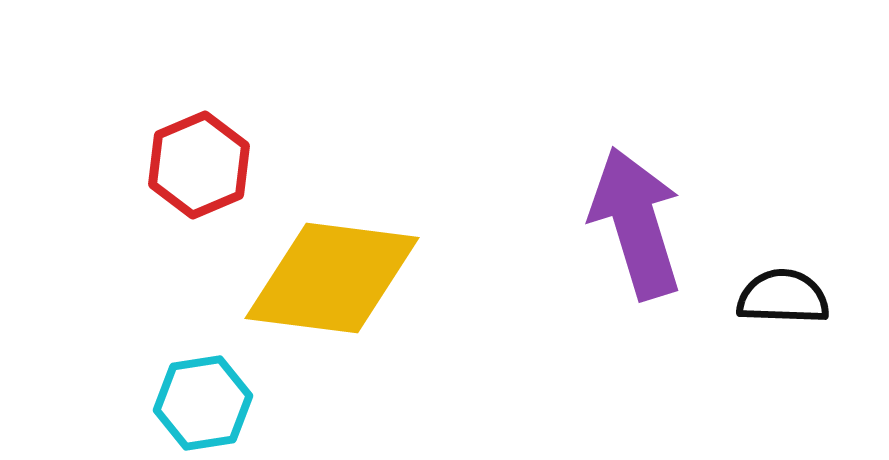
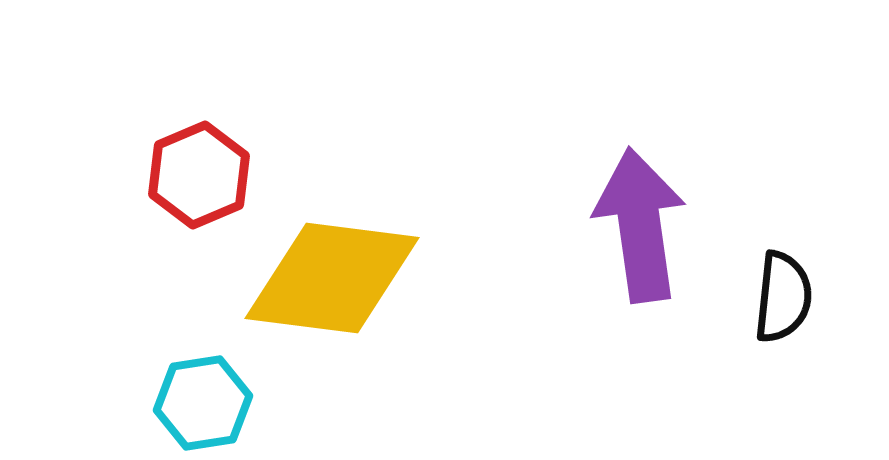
red hexagon: moved 10 px down
purple arrow: moved 4 px right, 2 px down; rotated 9 degrees clockwise
black semicircle: rotated 94 degrees clockwise
